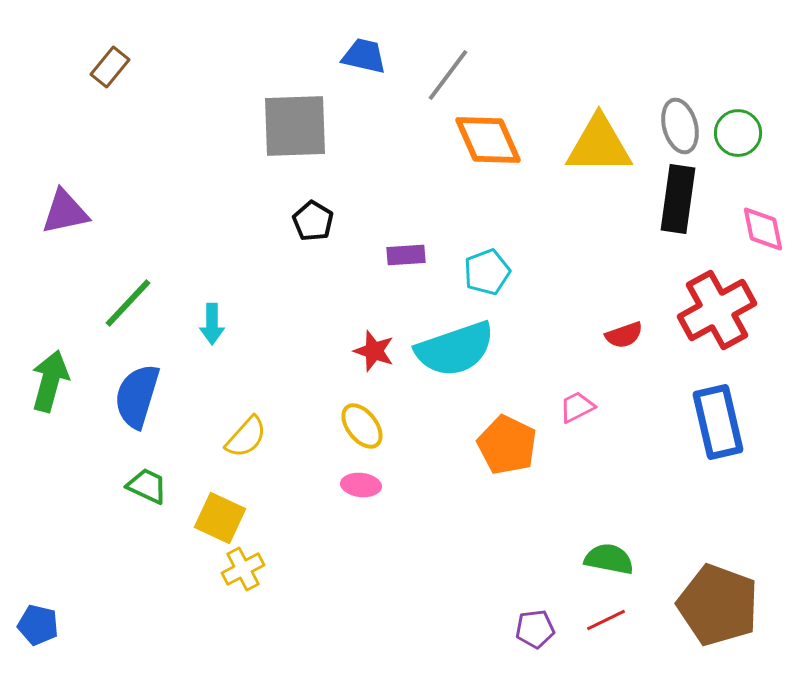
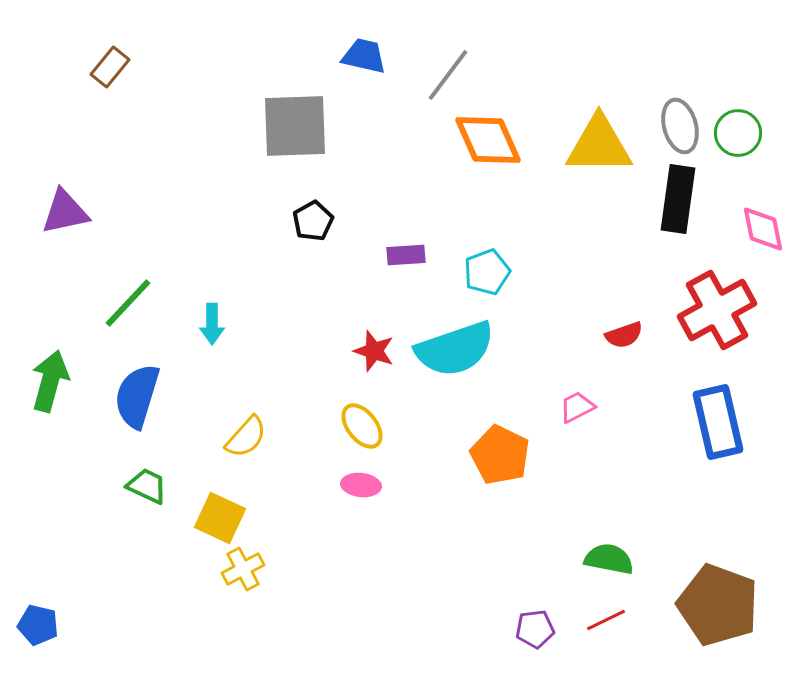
black pentagon: rotated 12 degrees clockwise
orange pentagon: moved 7 px left, 10 px down
